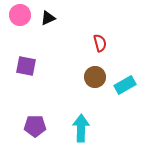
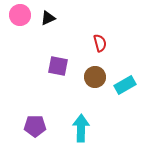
purple square: moved 32 px right
